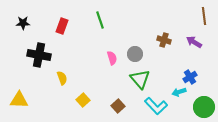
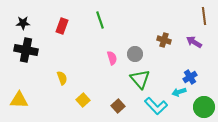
black cross: moved 13 px left, 5 px up
